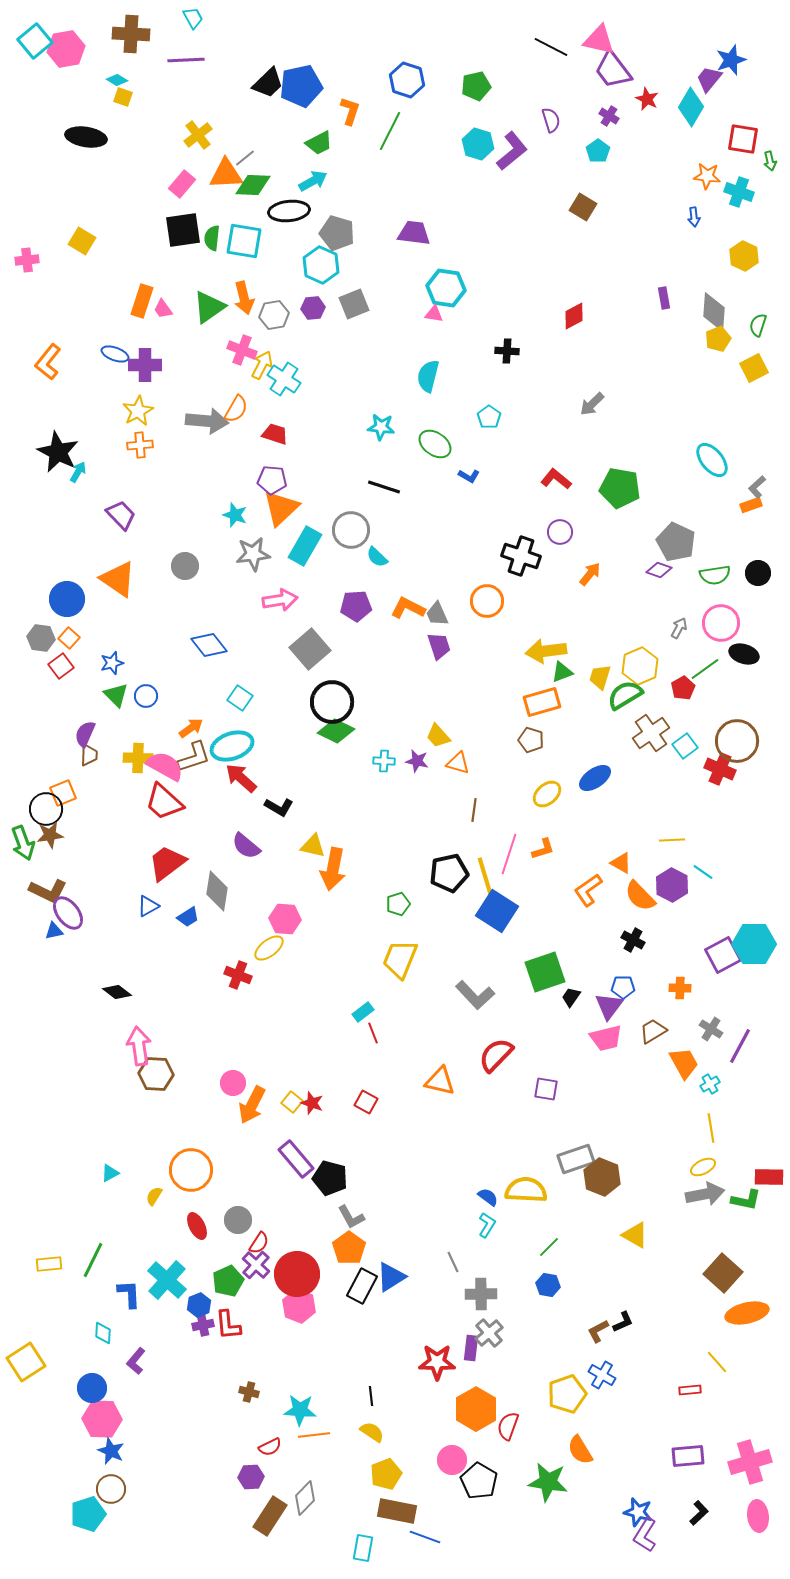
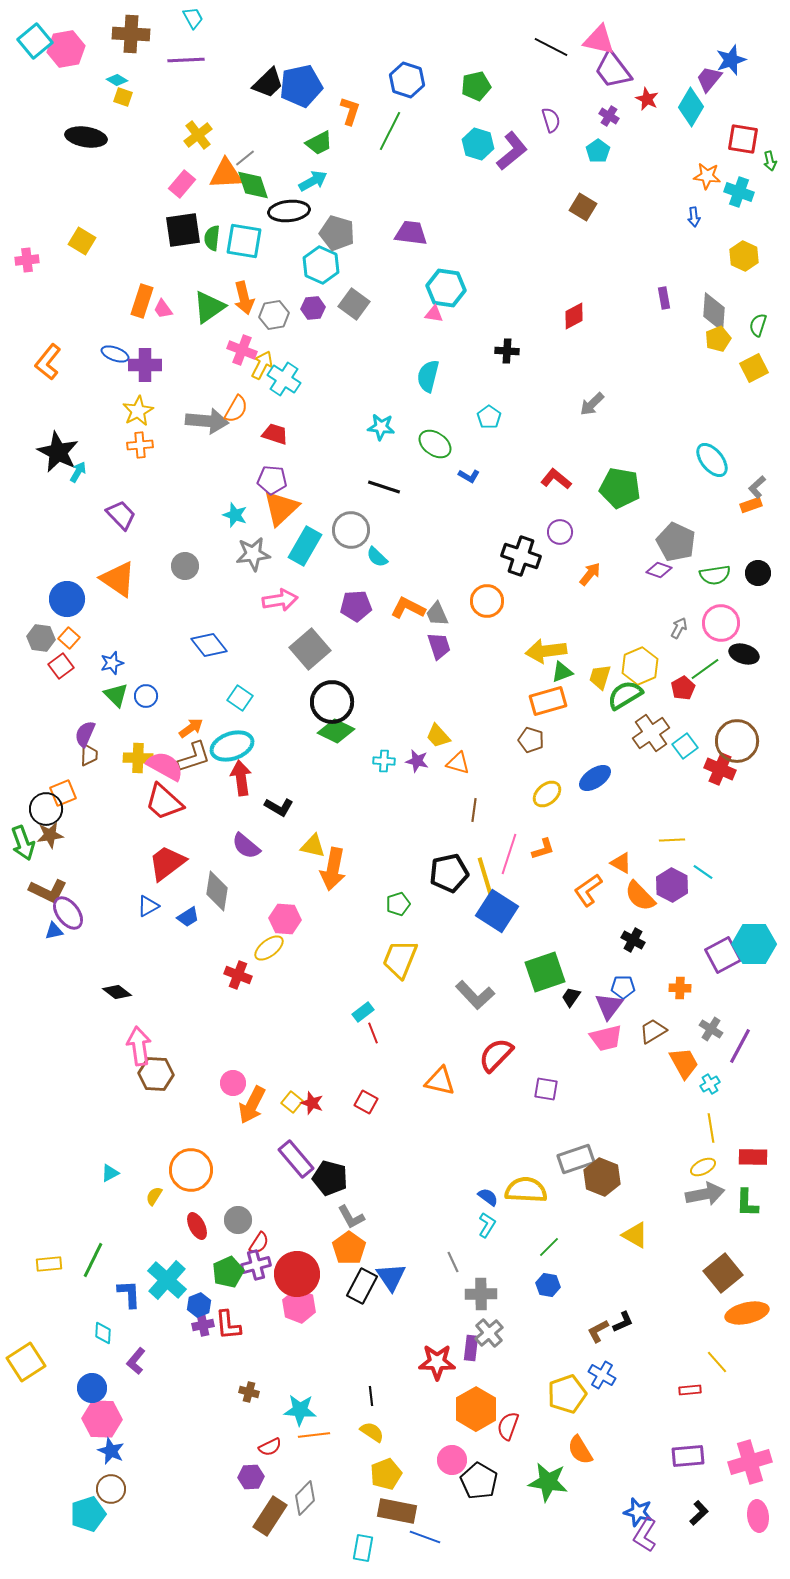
green diamond at (253, 185): rotated 69 degrees clockwise
purple trapezoid at (414, 233): moved 3 px left
gray square at (354, 304): rotated 32 degrees counterclockwise
orange rectangle at (542, 702): moved 6 px right, 1 px up
red arrow at (241, 778): rotated 40 degrees clockwise
red rectangle at (769, 1177): moved 16 px left, 20 px up
green L-shape at (746, 1200): moved 1 px right, 3 px down; rotated 80 degrees clockwise
purple cross at (256, 1265): rotated 32 degrees clockwise
brown square at (723, 1273): rotated 9 degrees clockwise
blue triangle at (391, 1277): rotated 32 degrees counterclockwise
green pentagon at (228, 1281): moved 9 px up
